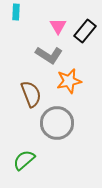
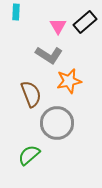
black rectangle: moved 9 px up; rotated 10 degrees clockwise
green semicircle: moved 5 px right, 5 px up
